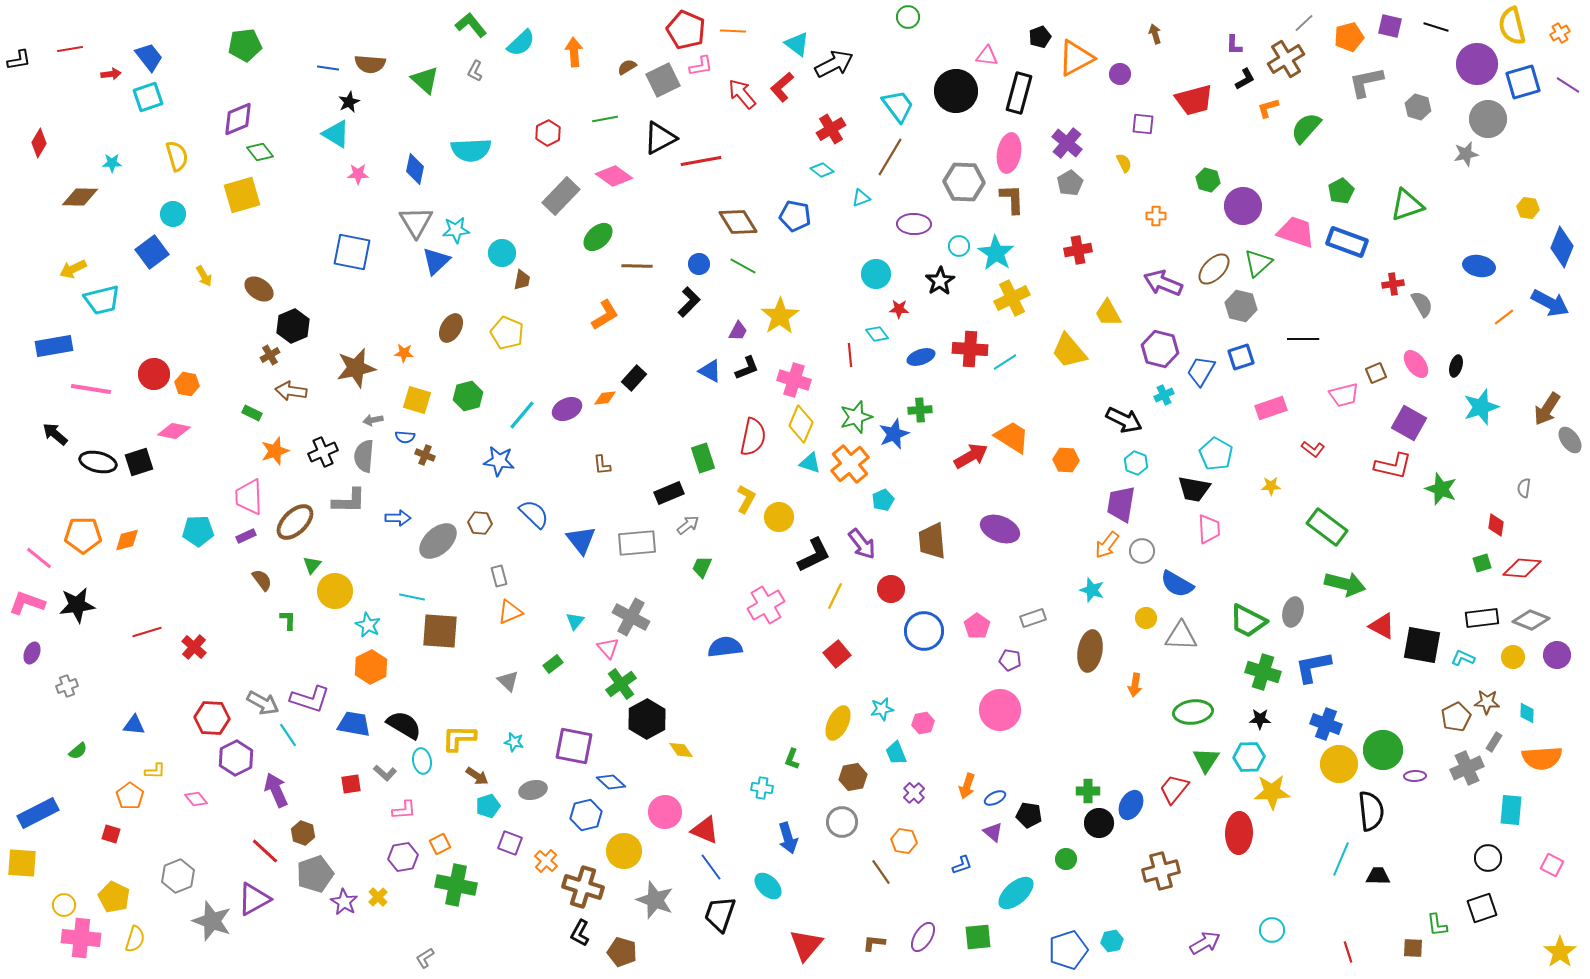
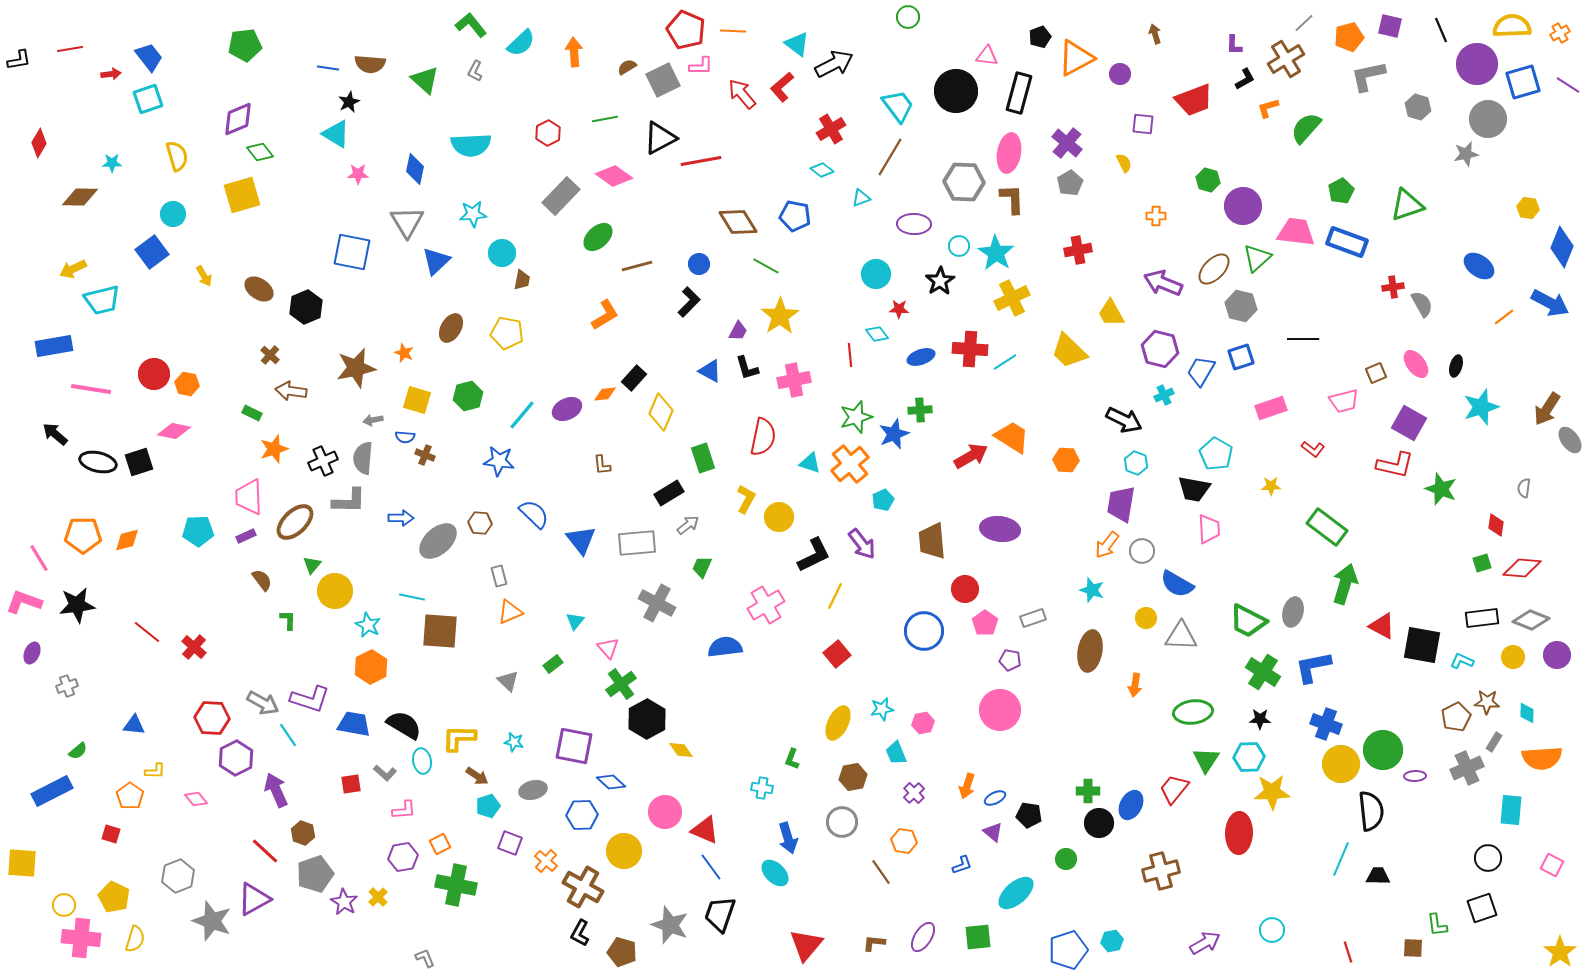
yellow semicircle at (1512, 26): rotated 102 degrees clockwise
black line at (1436, 27): moved 5 px right, 3 px down; rotated 50 degrees clockwise
pink L-shape at (701, 66): rotated 10 degrees clockwise
gray L-shape at (1366, 82): moved 2 px right, 6 px up
cyan square at (148, 97): moved 2 px down
red trapezoid at (1194, 100): rotated 6 degrees counterclockwise
cyan semicircle at (471, 150): moved 5 px up
gray triangle at (416, 222): moved 9 px left
cyan star at (456, 230): moved 17 px right, 16 px up
pink trapezoid at (1296, 232): rotated 12 degrees counterclockwise
green triangle at (1258, 263): moved 1 px left, 5 px up
brown line at (637, 266): rotated 16 degrees counterclockwise
green line at (743, 266): moved 23 px right
blue ellipse at (1479, 266): rotated 24 degrees clockwise
red cross at (1393, 284): moved 3 px down
yellow trapezoid at (1108, 313): moved 3 px right
black hexagon at (293, 326): moved 13 px right, 19 px up
yellow pentagon at (507, 333): rotated 12 degrees counterclockwise
yellow trapezoid at (1069, 351): rotated 6 degrees counterclockwise
orange star at (404, 353): rotated 18 degrees clockwise
brown cross at (270, 355): rotated 18 degrees counterclockwise
black L-shape at (747, 368): rotated 96 degrees clockwise
pink cross at (794, 380): rotated 28 degrees counterclockwise
pink trapezoid at (1344, 395): moved 6 px down
orange diamond at (605, 398): moved 4 px up
yellow diamond at (801, 424): moved 140 px left, 12 px up
red semicircle at (753, 437): moved 10 px right
orange star at (275, 451): moved 1 px left, 2 px up
black cross at (323, 452): moved 9 px down
gray semicircle at (364, 456): moved 1 px left, 2 px down
red L-shape at (1393, 466): moved 2 px right, 1 px up
black rectangle at (669, 493): rotated 8 degrees counterclockwise
blue arrow at (398, 518): moved 3 px right
purple ellipse at (1000, 529): rotated 15 degrees counterclockwise
pink line at (39, 558): rotated 20 degrees clockwise
green arrow at (1345, 584): rotated 87 degrees counterclockwise
red circle at (891, 589): moved 74 px right
pink L-shape at (27, 603): moved 3 px left, 1 px up
gray cross at (631, 617): moved 26 px right, 14 px up
pink pentagon at (977, 626): moved 8 px right, 3 px up
red line at (147, 632): rotated 56 degrees clockwise
cyan L-shape at (1463, 658): moved 1 px left, 3 px down
green cross at (1263, 672): rotated 16 degrees clockwise
yellow circle at (1339, 764): moved 2 px right
blue rectangle at (38, 813): moved 14 px right, 22 px up
blue hexagon at (586, 815): moved 4 px left; rotated 12 degrees clockwise
cyan ellipse at (768, 886): moved 7 px right, 13 px up
brown cross at (583, 887): rotated 12 degrees clockwise
gray star at (655, 900): moved 15 px right, 25 px down
gray L-shape at (425, 958): rotated 100 degrees clockwise
